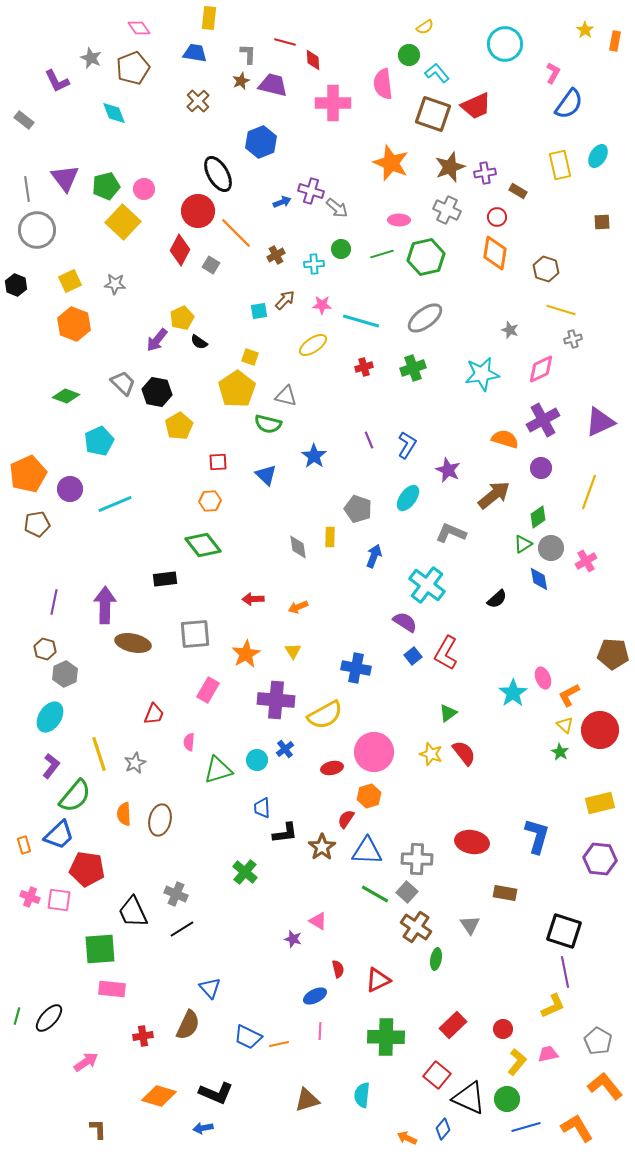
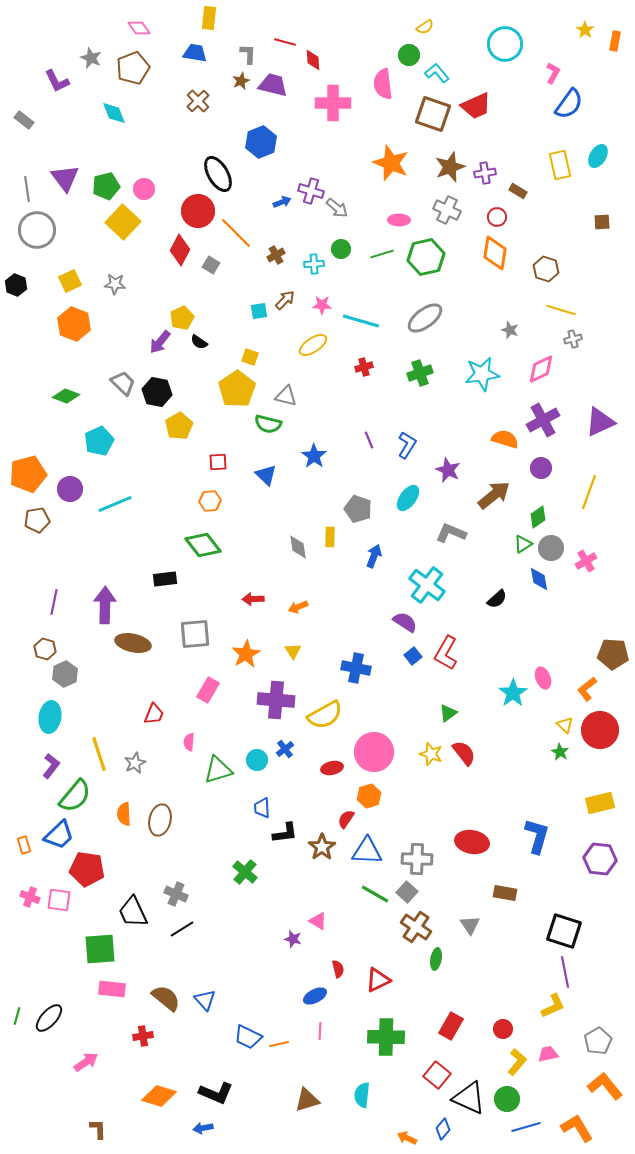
purple arrow at (157, 340): moved 3 px right, 2 px down
green cross at (413, 368): moved 7 px right, 5 px down
orange pentagon at (28, 474): rotated 9 degrees clockwise
brown pentagon at (37, 524): moved 4 px up
orange L-shape at (569, 695): moved 18 px right, 6 px up; rotated 10 degrees counterclockwise
cyan ellipse at (50, 717): rotated 24 degrees counterclockwise
blue triangle at (210, 988): moved 5 px left, 12 px down
brown semicircle at (188, 1025): moved 22 px left, 27 px up; rotated 76 degrees counterclockwise
red rectangle at (453, 1025): moved 2 px left, 1 px down; rotated 16 degrees counterclockwise
gray pentagon at (598, 1041): rotated 12 degrees clockwise
